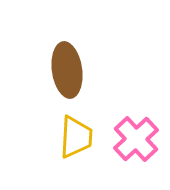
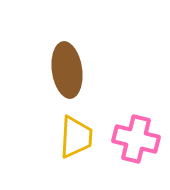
pink cross: rotated 33 degrees counterclockwise
